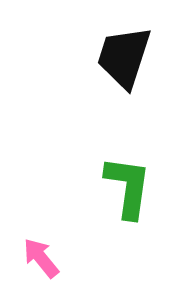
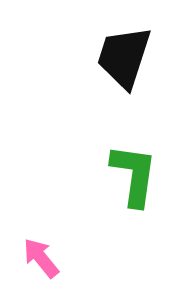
green L-shape: moved 6 px right, 12 px up
